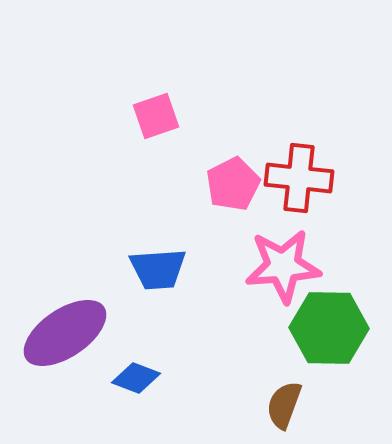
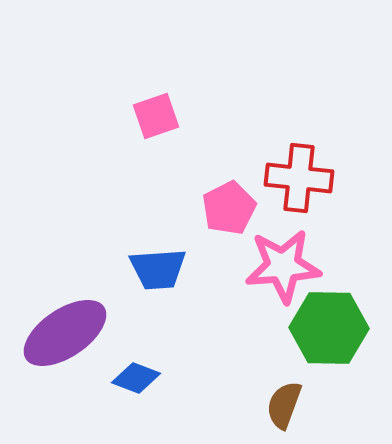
pink pentagon: moved 4 px left, 24 px down
